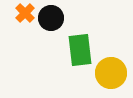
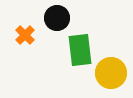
orange cross: moved 22 px down
black circle: moved 6 px right
